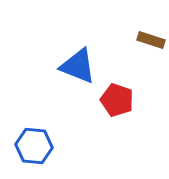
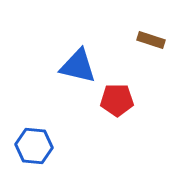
blue triangle: rotated 9 degrees counterclockwise
red pentagon: rotated 20 degrees counterclockwise
